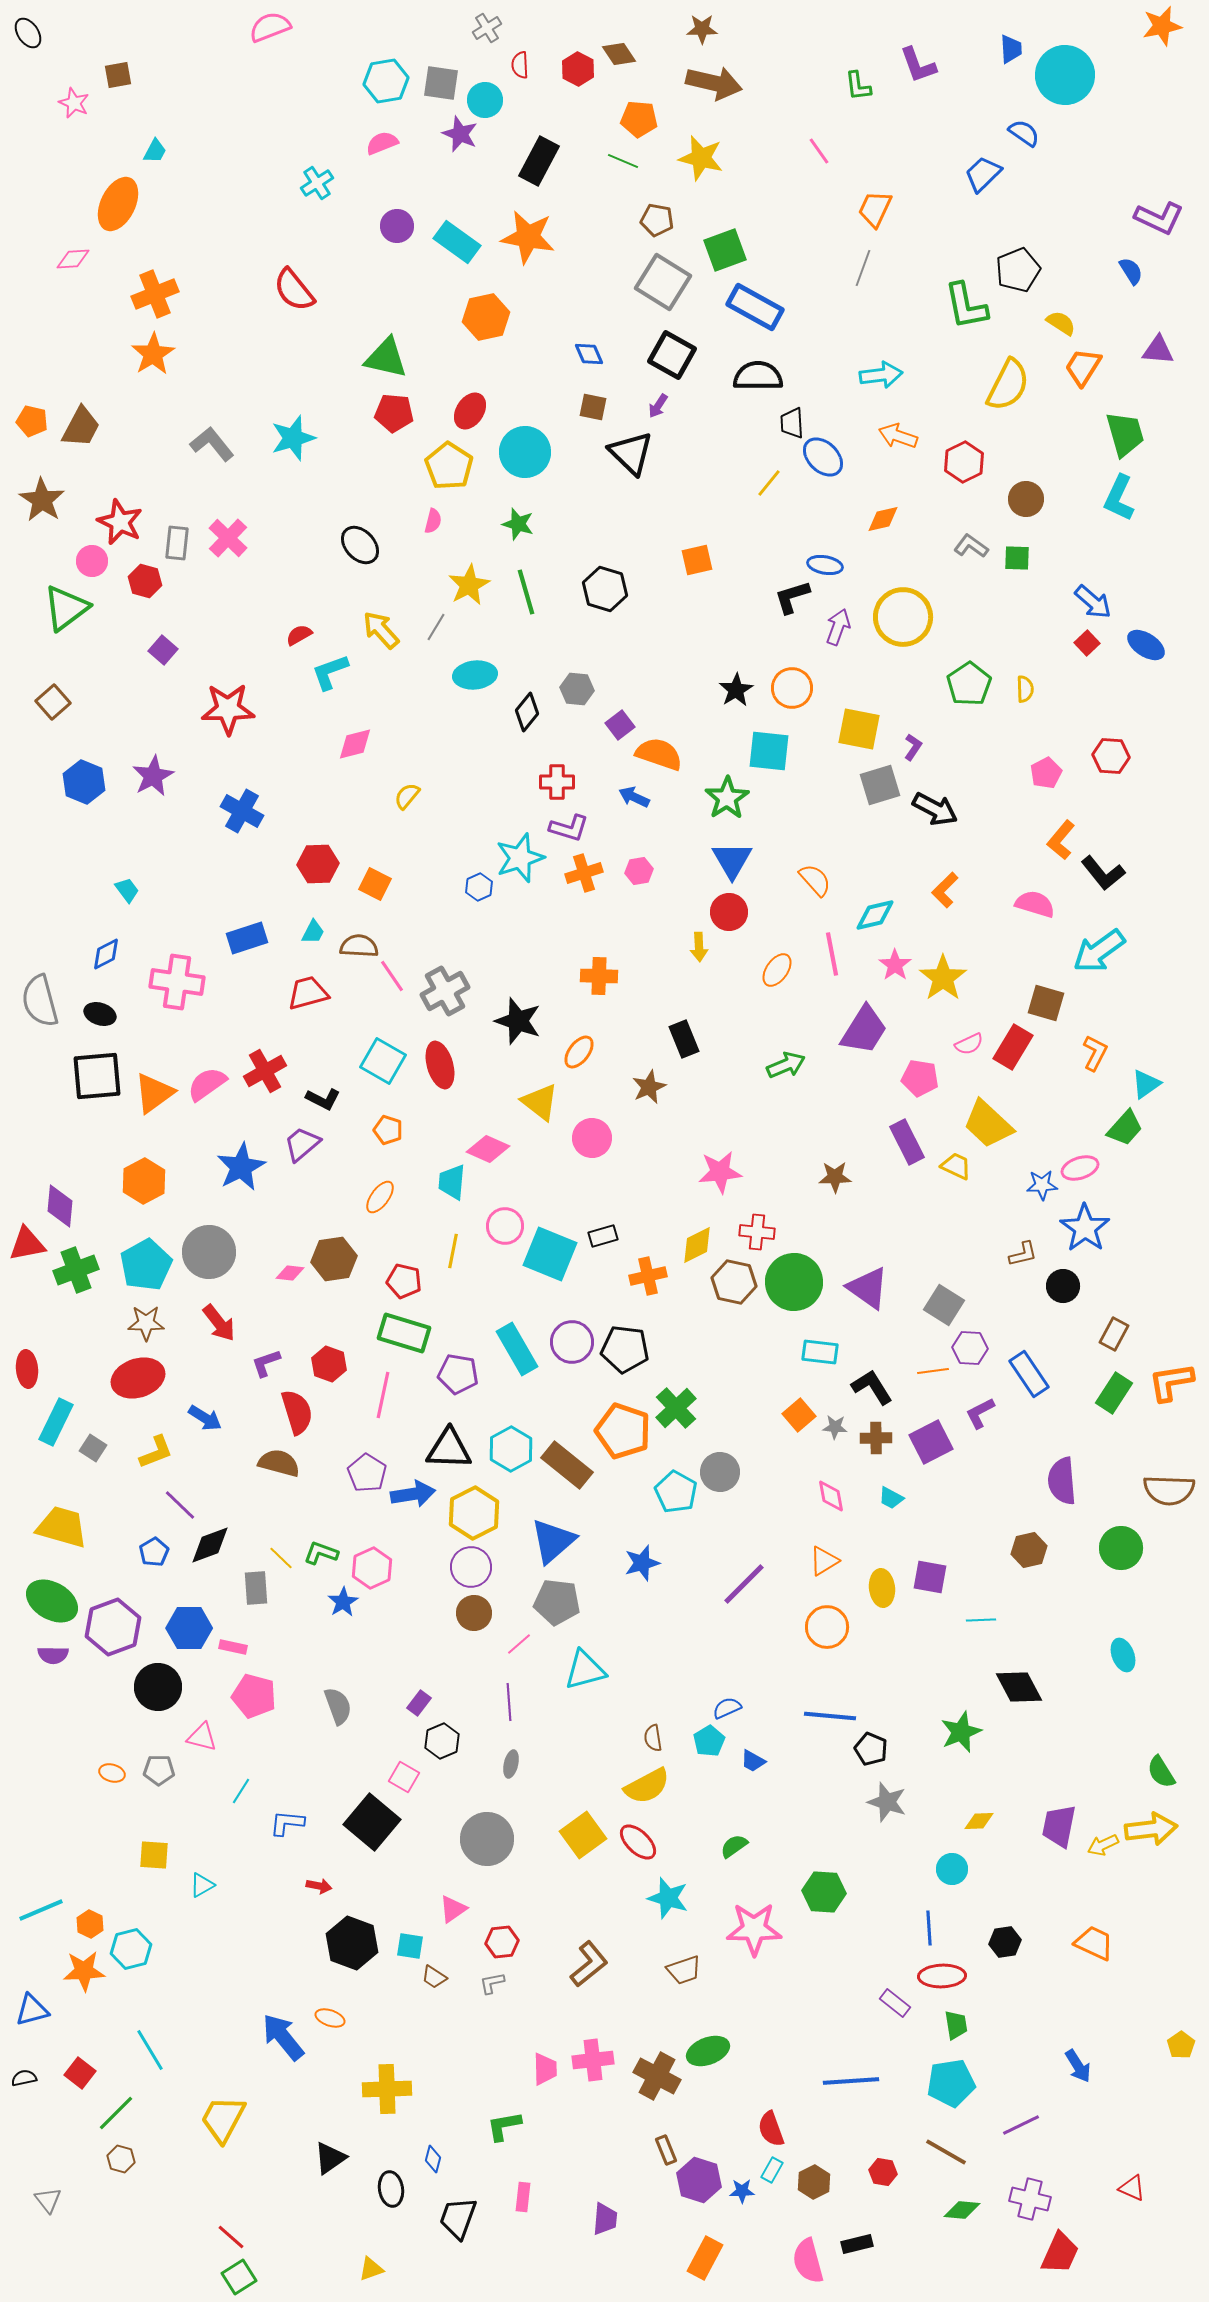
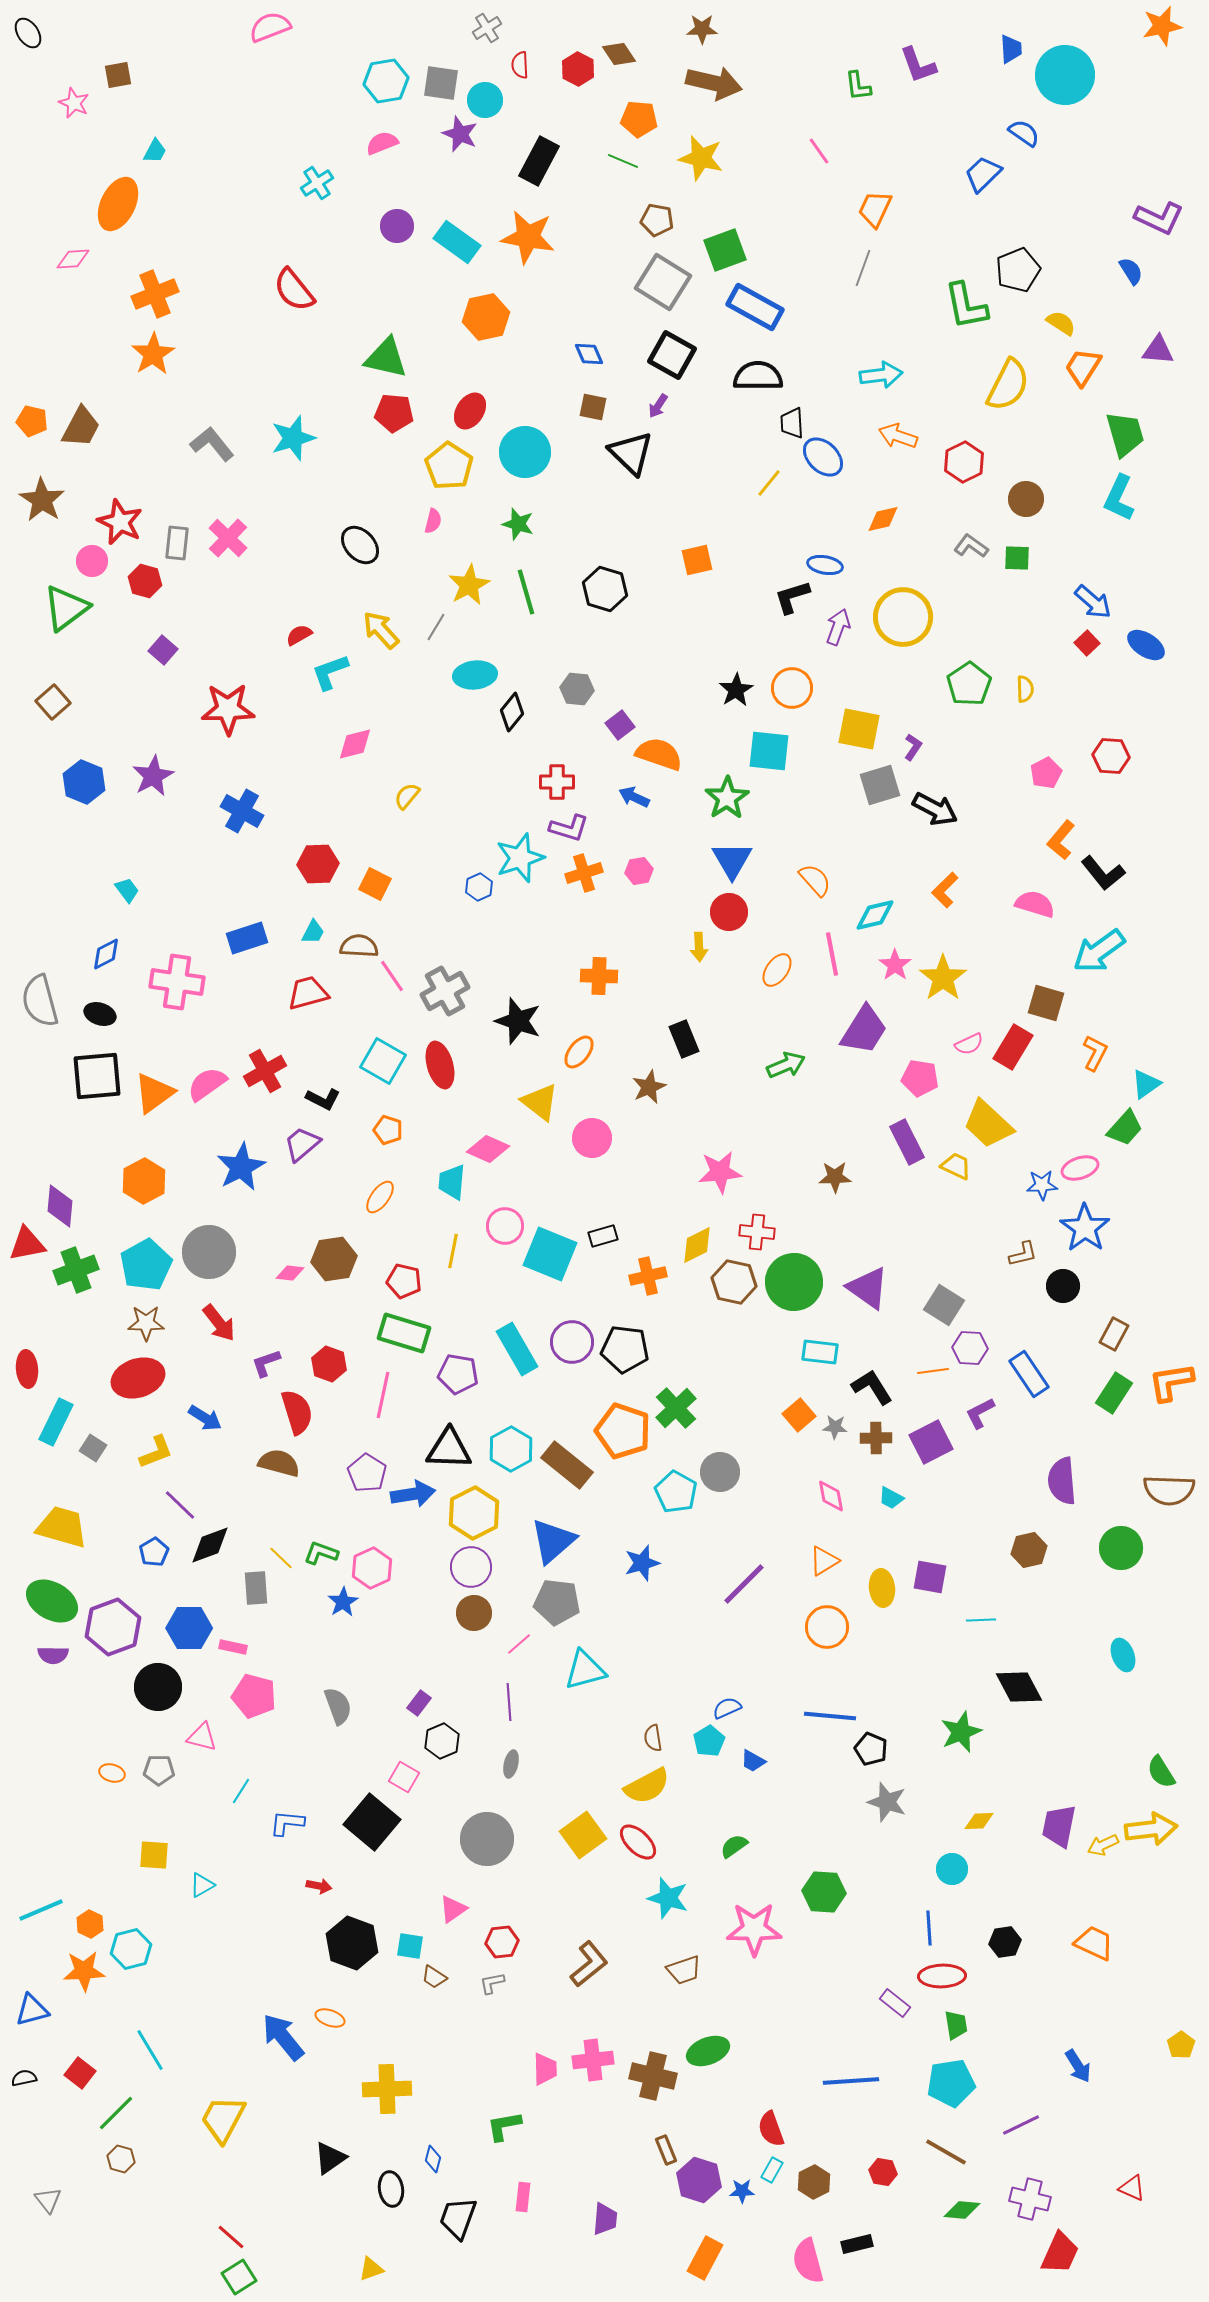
black diamond at (527, 712): moved 15 px left
brown cross at (657, 2076): moved 4 px left; rotated 15 degrees counterclockwise
